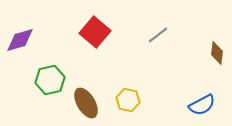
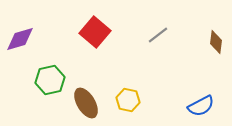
purple diamond: moved 1 px up
brown diamond: moved 1 px left, 11 px up
blue semicircle: moved 1 px left, 1 px down
